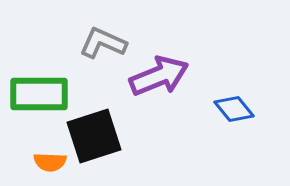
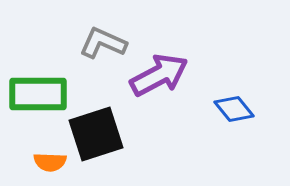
purple arrow: moved 1 px up; rotated 6 degrees counterclockwise
green rectangle: moved 1 px left
black square: moved 2 px right, 2 px up
